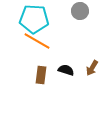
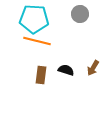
gray circle: moved 3 px down
orange line: rotated 16 degrees counterclockwise
brown arrow: moved 1 px right
